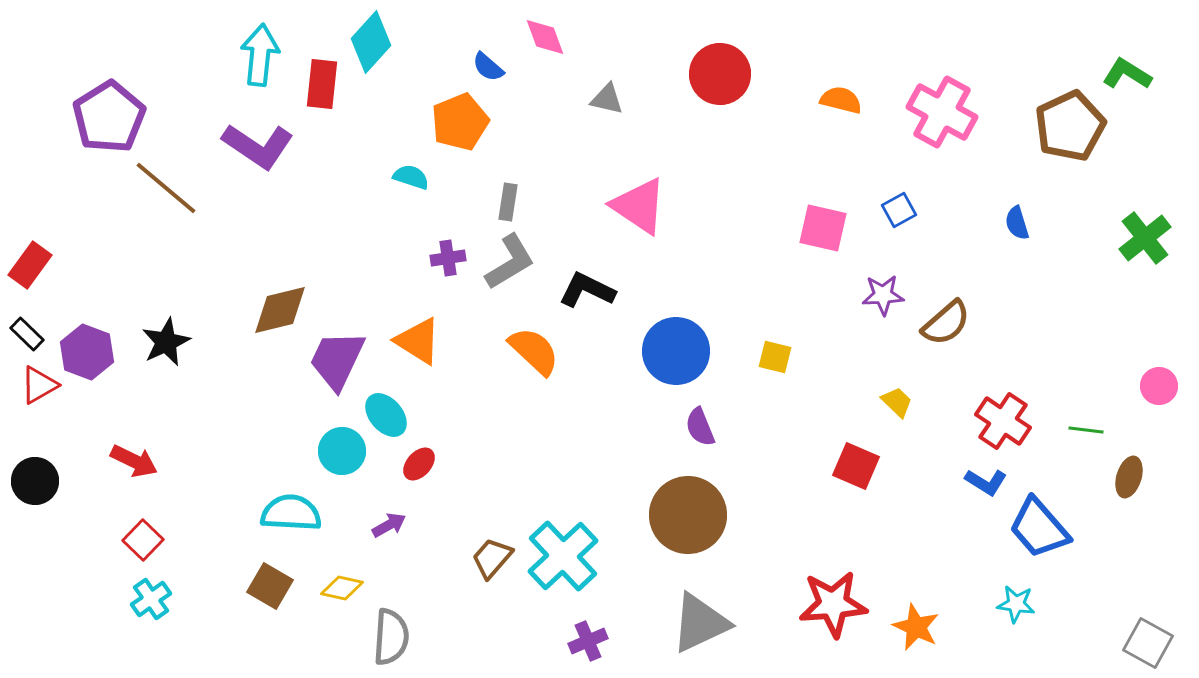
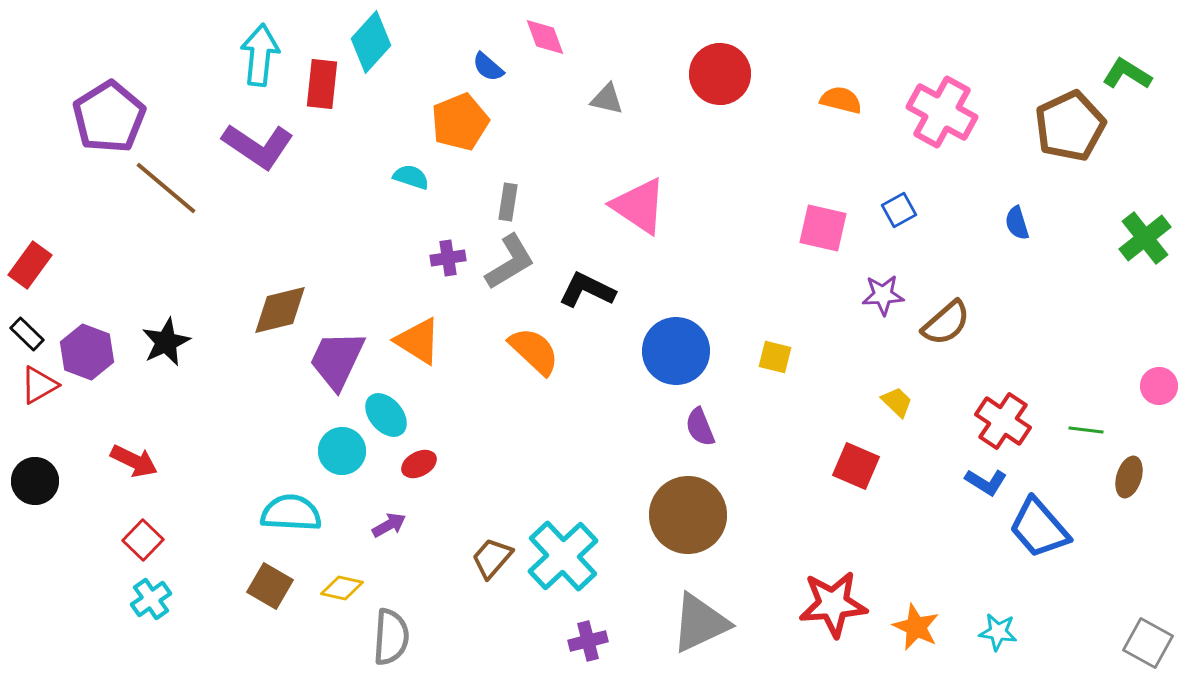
red ellipse at (419, 464): rotated 20 degrees clockwise
cyan star at (1016, 604): moved 18 px left, 28 px down
purple cross at (588, 641): rotated 9 degrees clockwise
